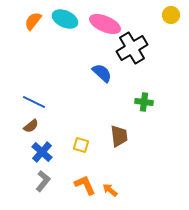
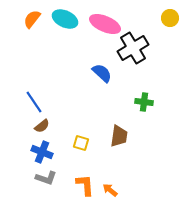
yellow circle: moved 1 px left, 3 px down
orange semicircle: moved 1 px left, 2 px up
black cross: moved 1 px right
blue line: rotated 30 degrees clockwise
brown semicircle: moved 11 px right
brown trapezoid: rotated 15 degrees clockwise
yellow square: moved 2 px up
blue cross: rotated 20 degrees counterclockwise
gray L-shape: moved 3 px right, 3 px up; rotated 70 degrees clockwise
orange L-shape: rotated 20 degrees clockwise
